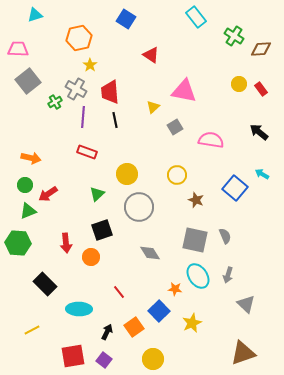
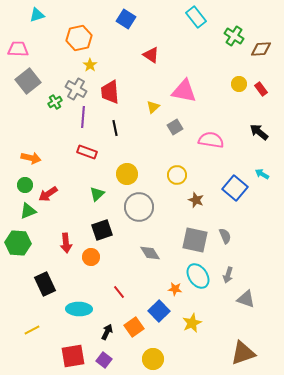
cyan triangle at (35, 15): moved 2 px right
black line at (115, 120): moved 8 px down
black rectangle at (45, 284): rotated 20 degrees clockwise
gray triangle at (246, 304): moved 5 px up; rotated 24 degrees counterclockwise
